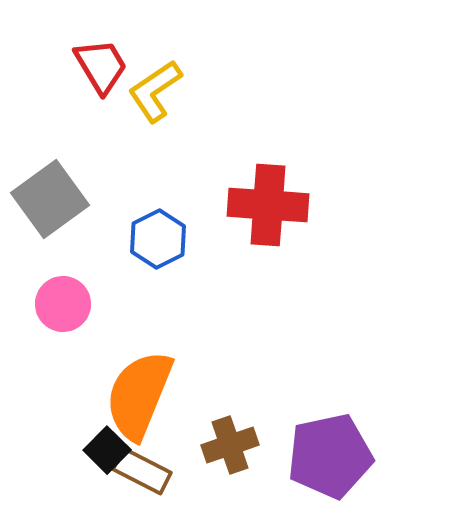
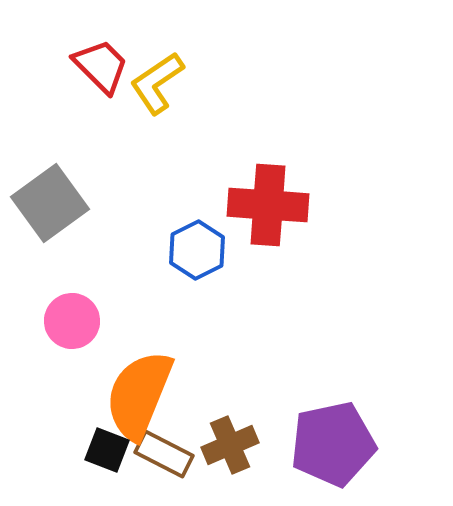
red trapezoid: rotated 14 degrees counterclockwise
yellow L-shape: moved 2 px right, 8 px up
gray square: moved 4 px down
blue hexagon: moved 39 px right, 11 px down
pink circle: moved 9 px right, 17 px down
brown cross: rotated 4 degrees counterclockwise
black square: rotated 24 degrees counterclockwise
purple pentagon: moved 3 px right, 12 px up
brown rectangle: moved 22 px right, 17 px up
